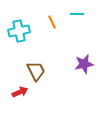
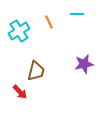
orange line: moved 3 px left
cyan cross: rotated 20 degrees counterclockwise
brown trapezoid: rotated 40 degrees clockwise
red arrow: rotated 70 degrees clockwise
